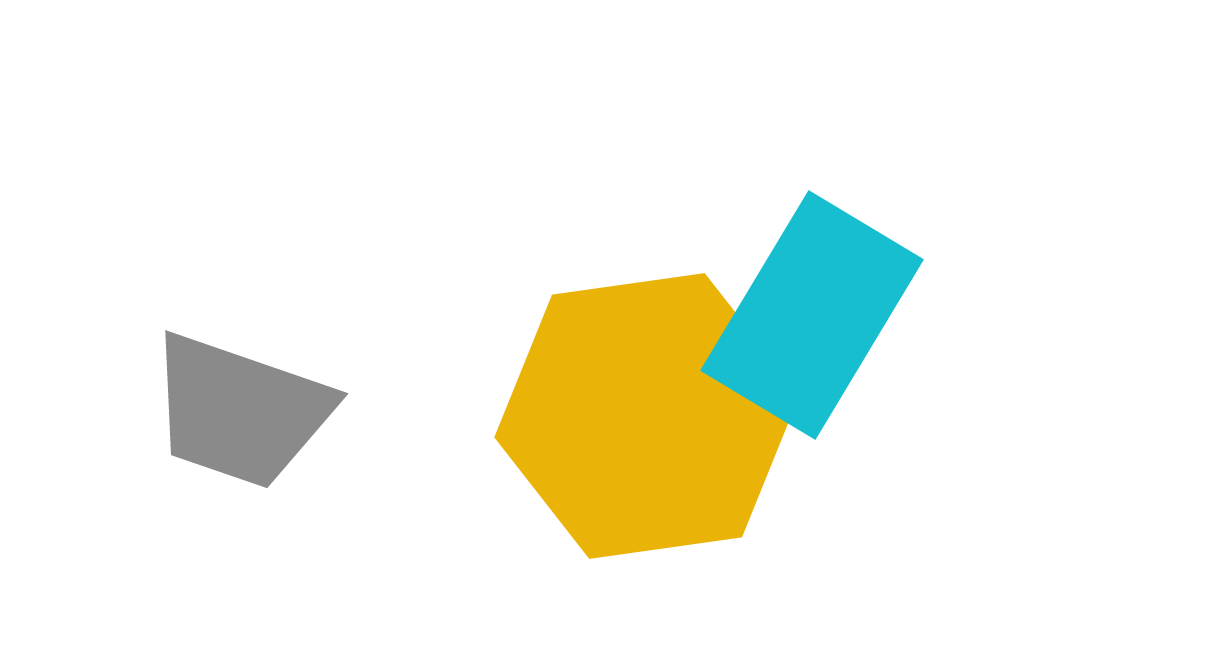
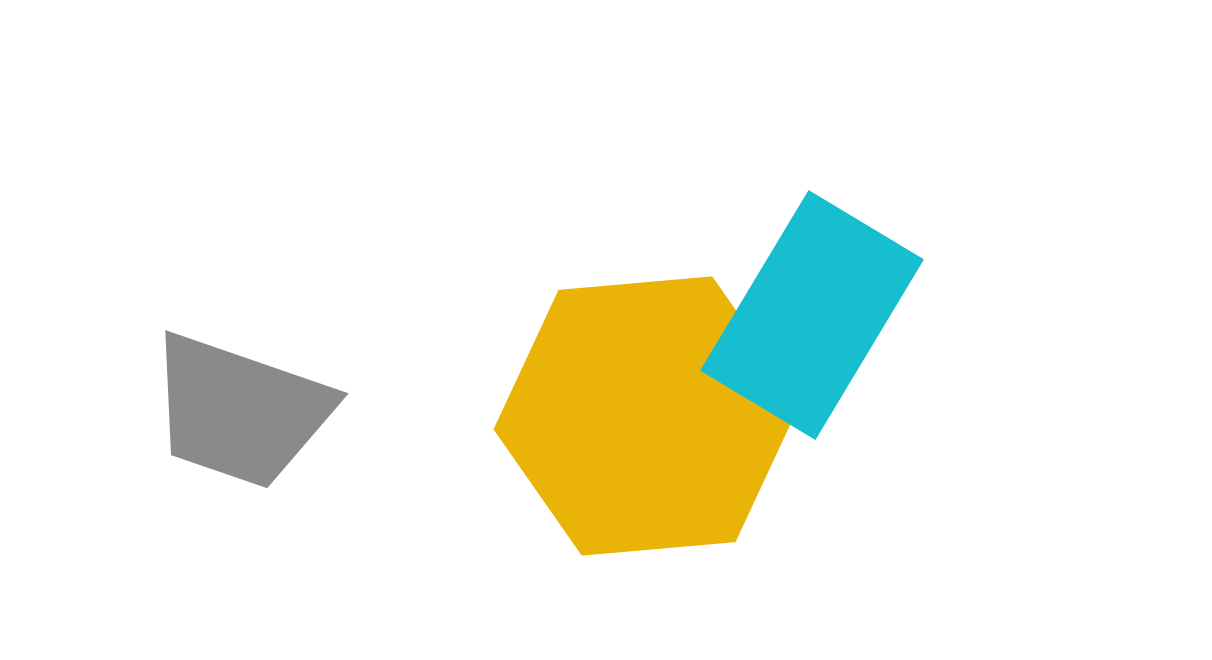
yellow hexagon: rotated 3 degrees clockwise
